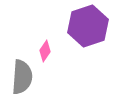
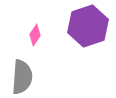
pink diamond: moved 10 px left, 16 px up
